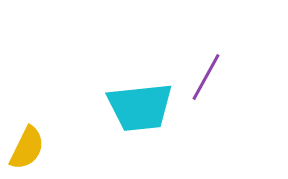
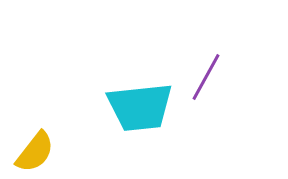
yellow semicircle: moved 8 px right, 4 px down; rotated 12 degrees clockwise
